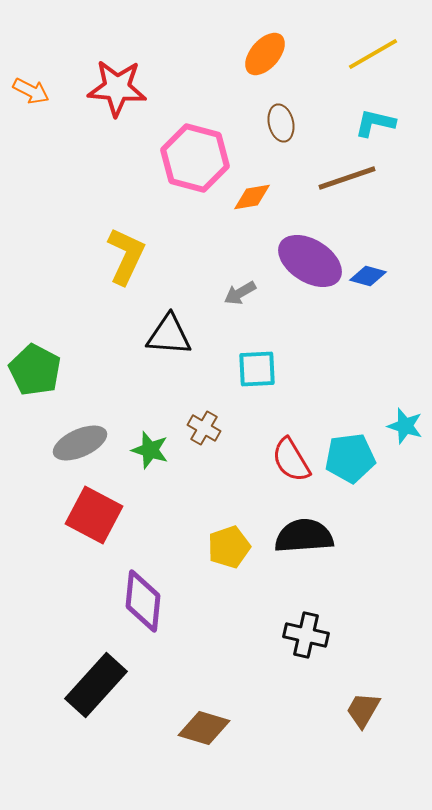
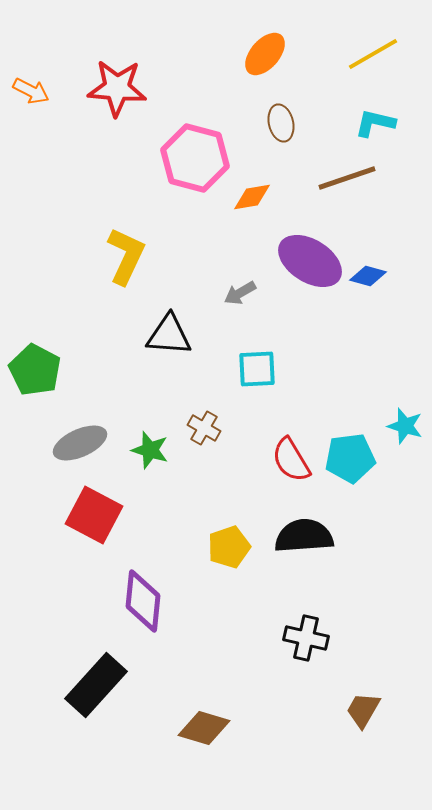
black cross: moved 3 px down
